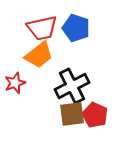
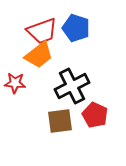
red trapezoid: moved 3 px down; rotated 8 degrees counterclockwise
red star: rotated 25 degrees clockwise
brown square: moved 12 px left, 7 px down
